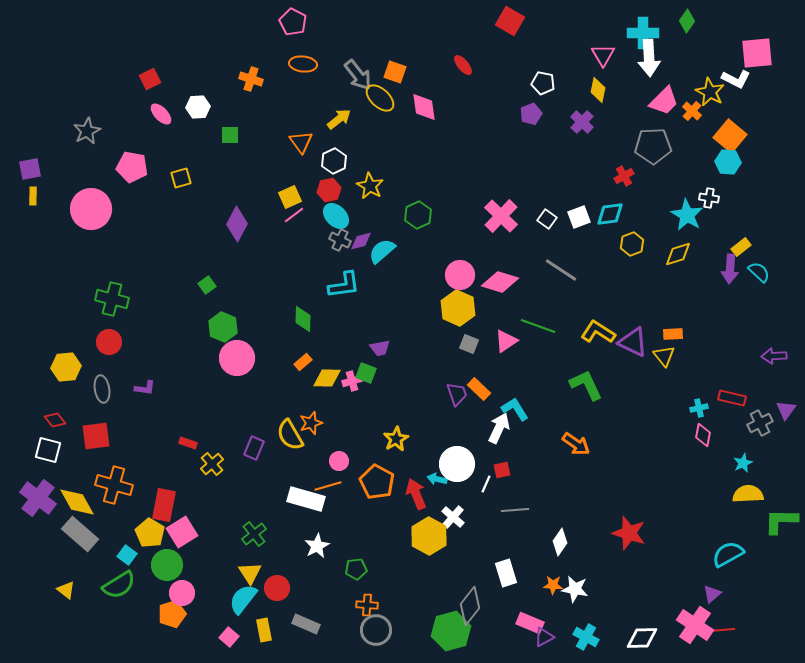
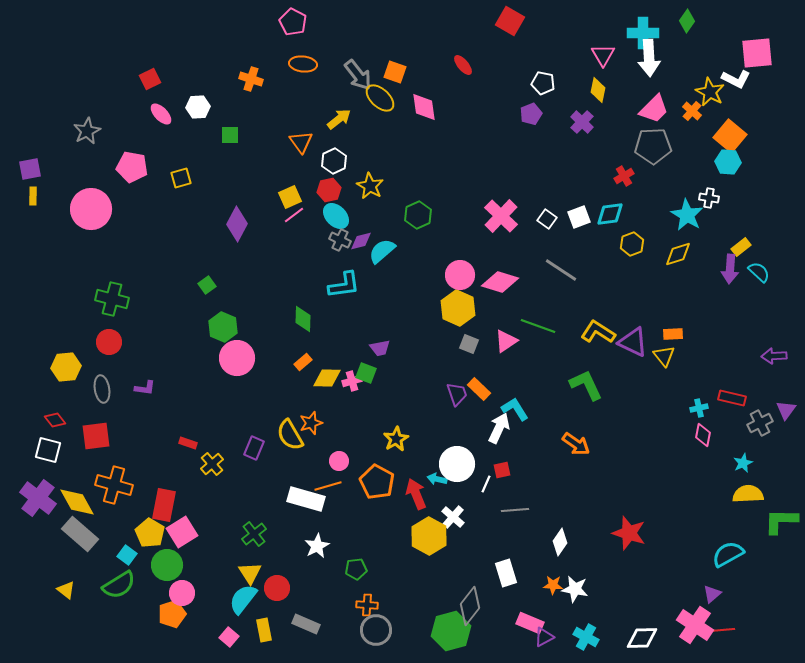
pink trapezoid at (664, 101): moved 10 px left, 8 px down
